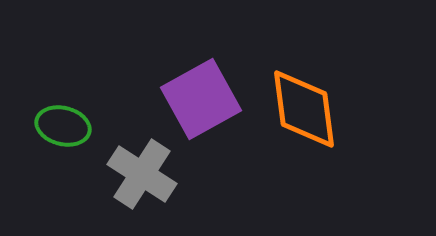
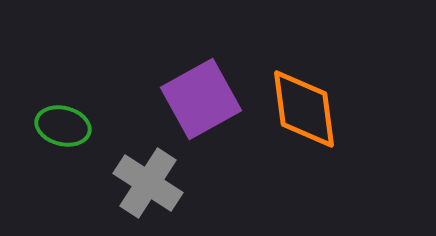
gray cross: moved 6 px right, 9 px down
